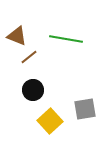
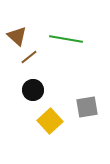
brown triangle: rotated 20 degrees clockwise
gray square: moved 2 px right, 2 px up
